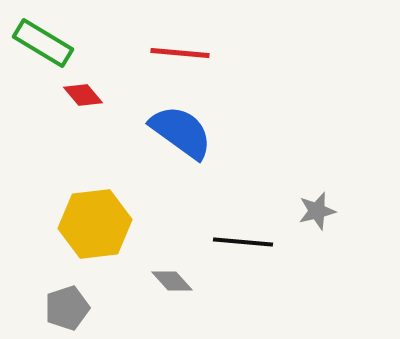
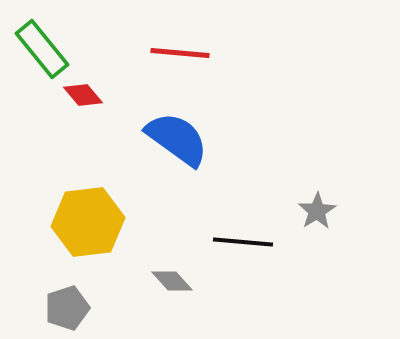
green rectangle: moved 1 px left, 6 px down; rotated 20 degrees clockwise
blue semicircle: moved 4 px left, 7 px down
gray star: rotated 18 degrees counterclockwise
yellow hexagon: moved 7 px left, 2 px up
